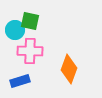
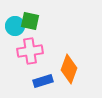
cyan circle: moved 4 px up
pink cross: rotated 10 degrees counterclockwise
blue rectangle: moved 23 px right
